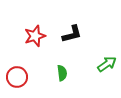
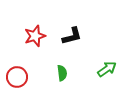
black L-shape: moved 2 px down
green arrow: moved 5 px down
